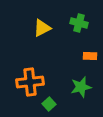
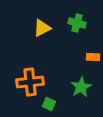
green cross: moved 2 px left
orange rectangle: moved 3 px right, 1 px down
green star: rotated 15 degrees counterclockwise
green square: rotated 24 degrees counterclockwise
